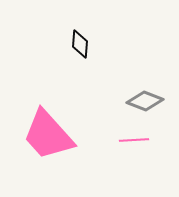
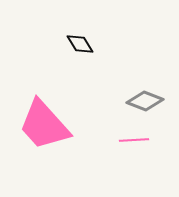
black diamond: rotated 36 degrees counterclockwise
pink trapezoid: moved 4 px left, 10 px up
